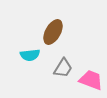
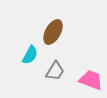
cyan semicircle: rotated 54 degrees counterclockwise
gray trapezoid: moved 8 px left, 3 px down
